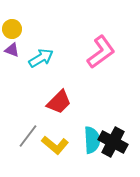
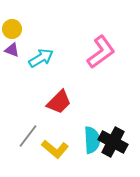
yellow L-shape: moved 4 px down
